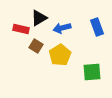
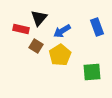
black triangle: rotated 18 degrees counterclockwise
blue arrow: moved 3 px down; rotated 18 degrees counterclockwise
